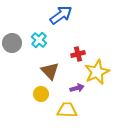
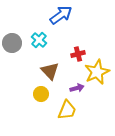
yellow trapezoid: rotated 110 degrees clockwise
